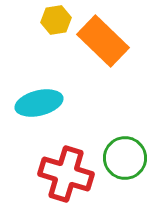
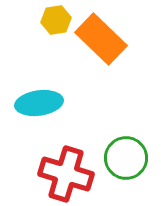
orange rectangle: moved 2 px left, 2 px up
cyan ellipse: rotated 6 degrees clockwise
green circle: moved 1 px right
